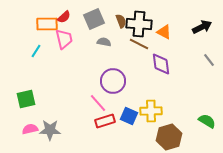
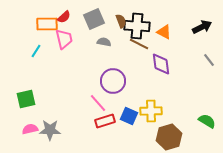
black cross: moved 2 px left, 2 px down
